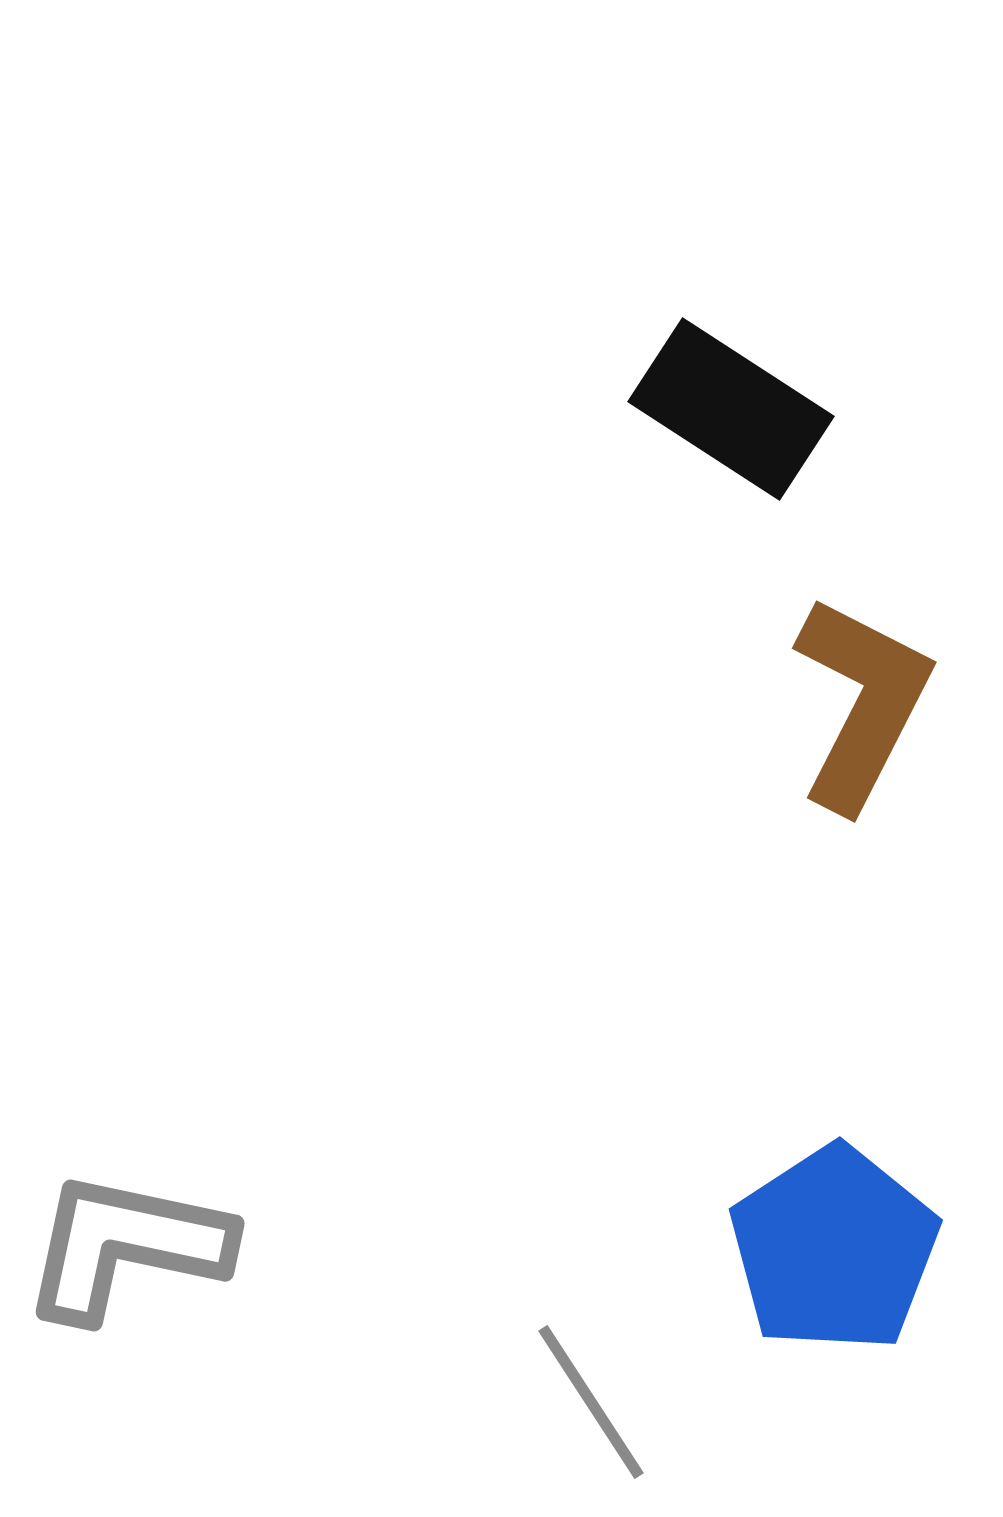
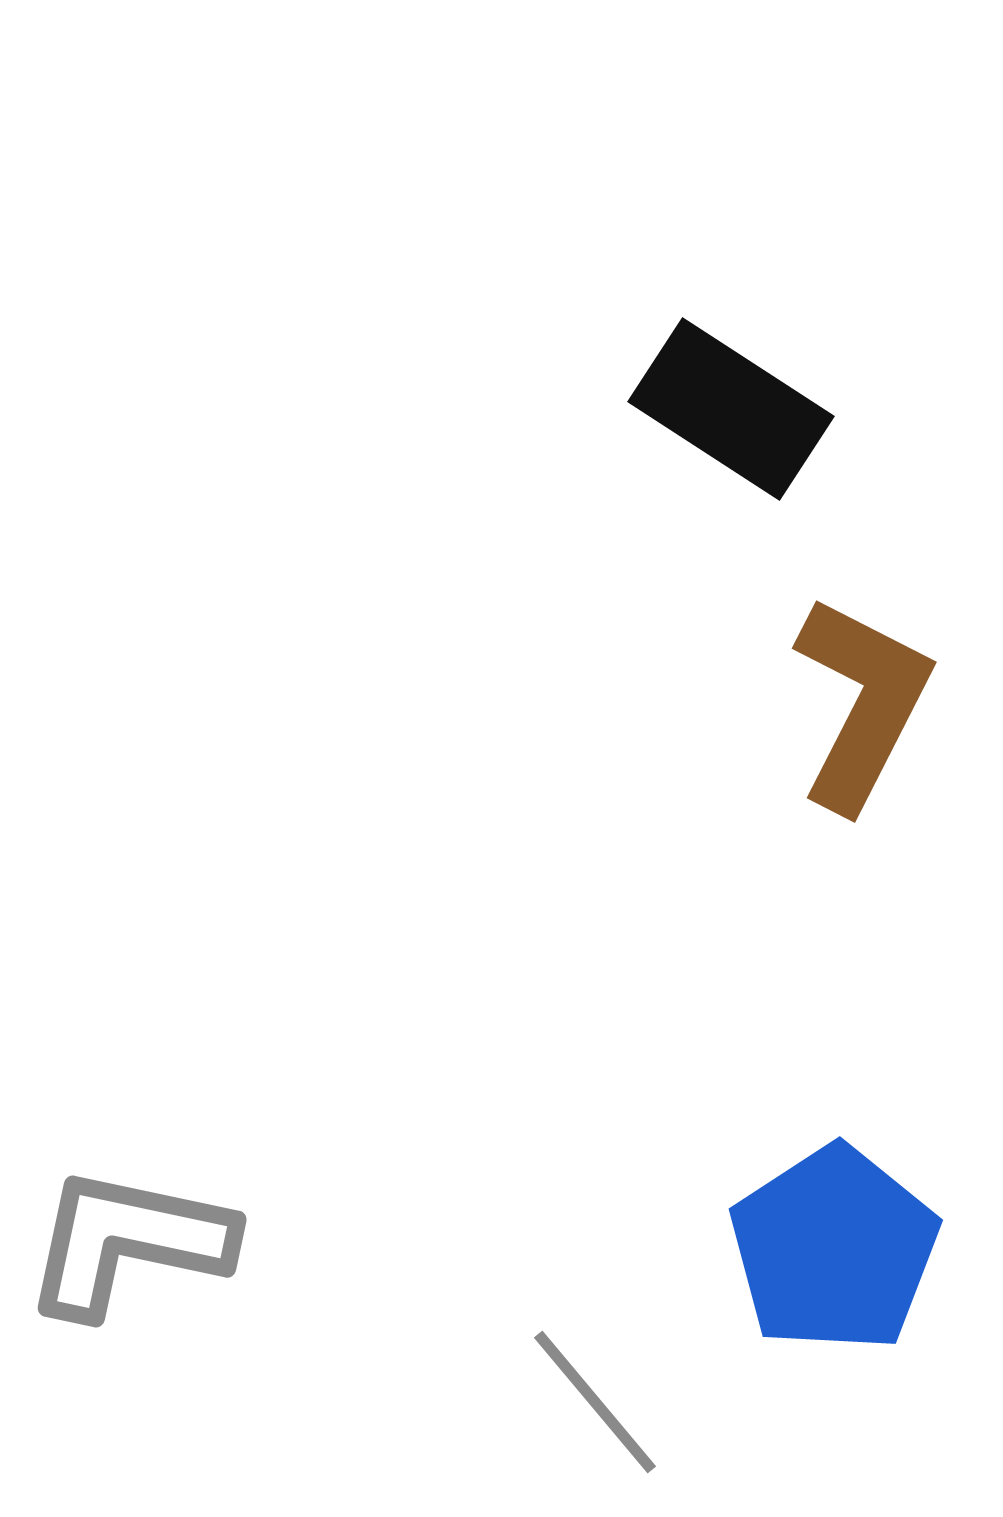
gray L-shape: moved 2 px right, 4 px up
gray line: moved 4 px right; rotated 7 degrees counterclockwise
